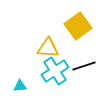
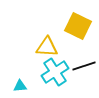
yellow square: rotated 28 degrees counterclockwise
yellow triangle: moved 1 px left, 1 px up
cyan cross: moved 1 px down
